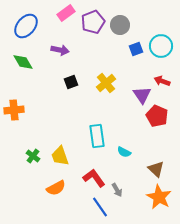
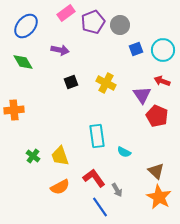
cyan circle: moved 2 px right, 4 px down
yellow cross: rotated 24 degrees counterclockwise
brown triangle: moved 2 px down
orange semicircle: moved 4 px right, 1 px up
